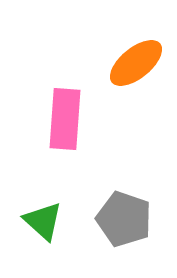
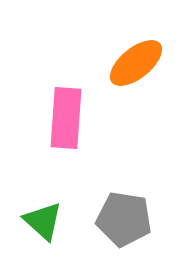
pink rectangle: moved 1 px right, 1 px up
gray pentagon: rotated 10 degrees counterclockwise
